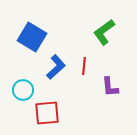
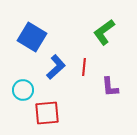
red line: moved 1 px down
